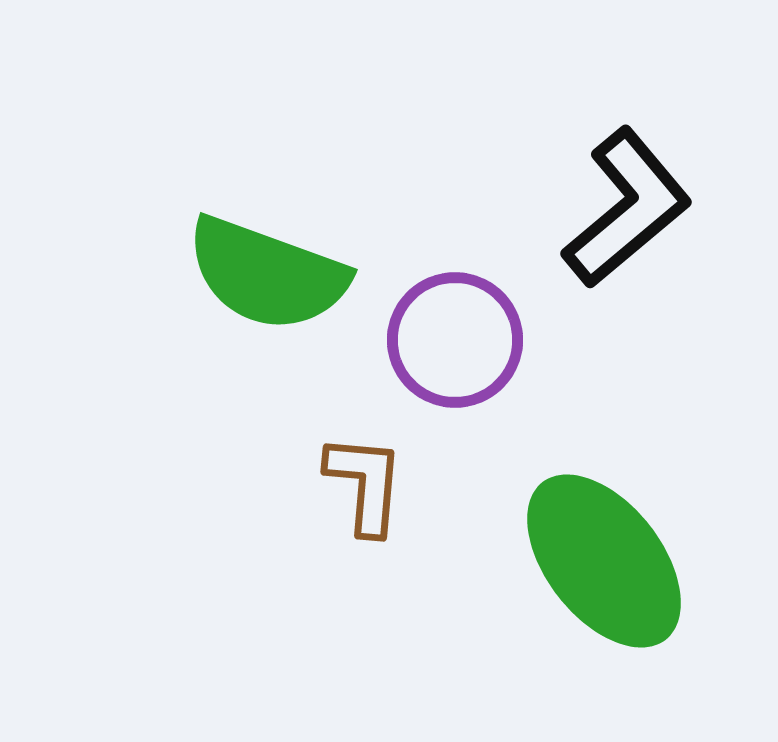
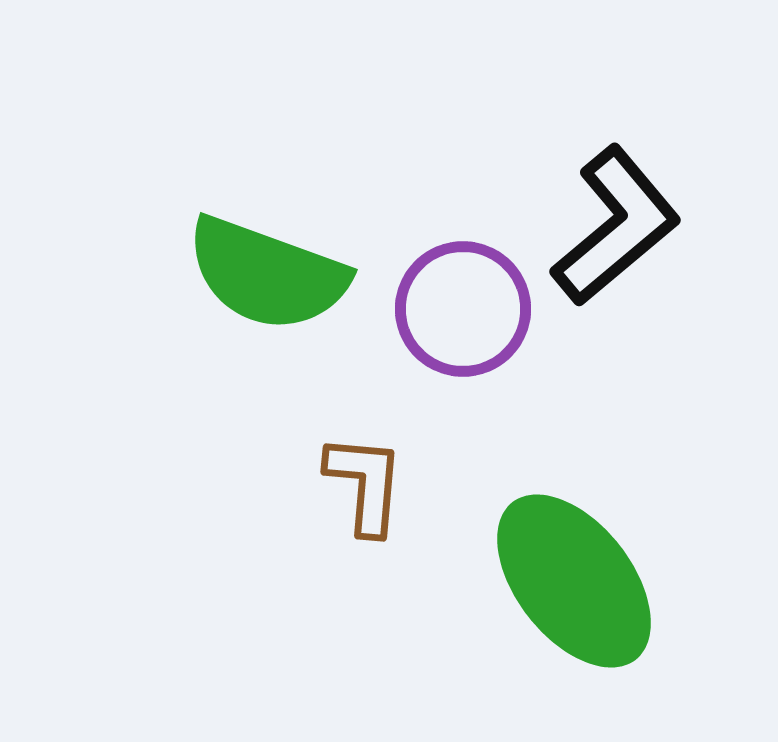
black L-shape: moved 11 px left, 18 px down
purple circle: moved 8 px right, 31 px up
green ellipse: moved 30 px left, 20 px down
